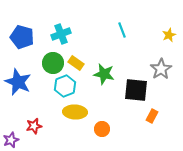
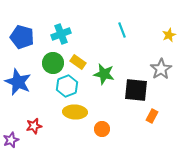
yellow rectangle: moved 2 px right, 1 px up
cyan hexagon: moved 2 px right
